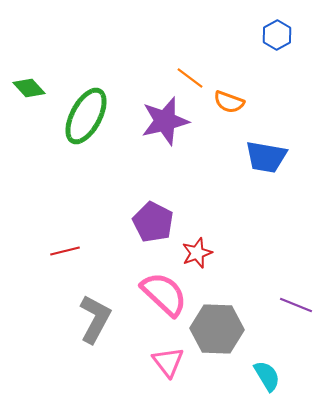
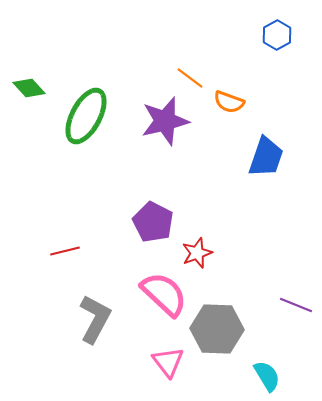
blue trapezoid: rotated 81 degrees counterclockwise
